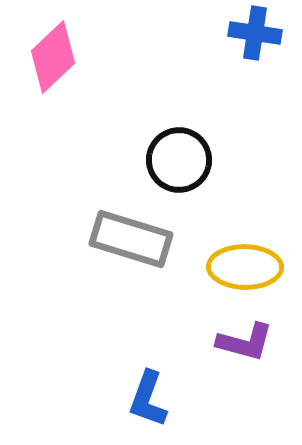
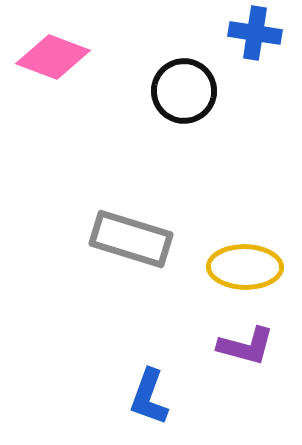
pink diamond: rotated 64 degrees clockwise
black circle: moved 5 px right, 69 px up
purple L-shape: moved 1 px right, 4 px down
blue L-shape: moved 1 px right, 2 px up
